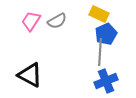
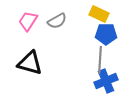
pink trapezoid: moved 3 px left
blue pentagon: rotated 25 degrees clockwise
gray line: moved 8 px down
black triangle: moved 12 px up; rotated 12 degrees counterclockwise
